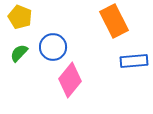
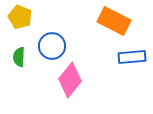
orange rectangle: rotated 36 degrees counterclockwise
blue circle: moved 1 px left, 1 px up
green semicircle: moved 4 px down; rotated 42 degrees counterclockwise
blue rectangle: moved 2 px left, 4 px up
